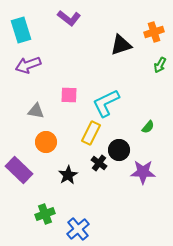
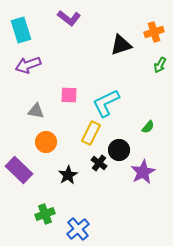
purple star: rotated 30 degrees counterclockwise
